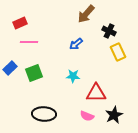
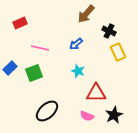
pink line: moved 11 px right, 6 px down; rotated 12 degrees clockwise
cyan star: moved 5 px right, 5 px up; rotated 16 degrees clockwise
black ellipse: moved 3 px right, 3 px up; rotated 45 degrees counterclockwise
